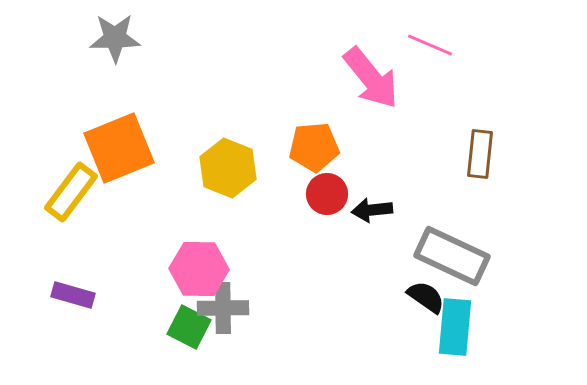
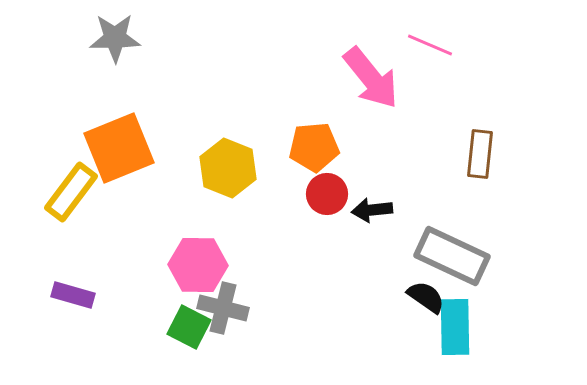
pink hexagon: moved 1 px left, 4 px up
gray cross: rotated 15 degrees clockwise
cyan rectangle: rotated 6 degrees counterclockwise
